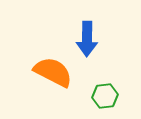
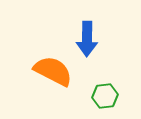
orange semicircle: moved 1 px up
